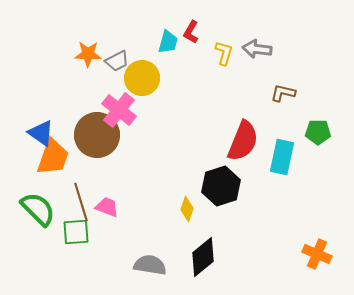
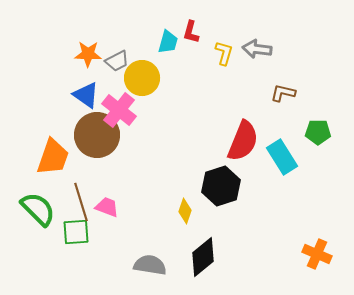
red L-shape: rotated 15 degrees counterclockwise
blue triangle: moved 45 px right, 38 px up
cyan rectangle: rotated 44 degrees counterclockwise
yellow diamond: moved 2 px left, 2 px down
